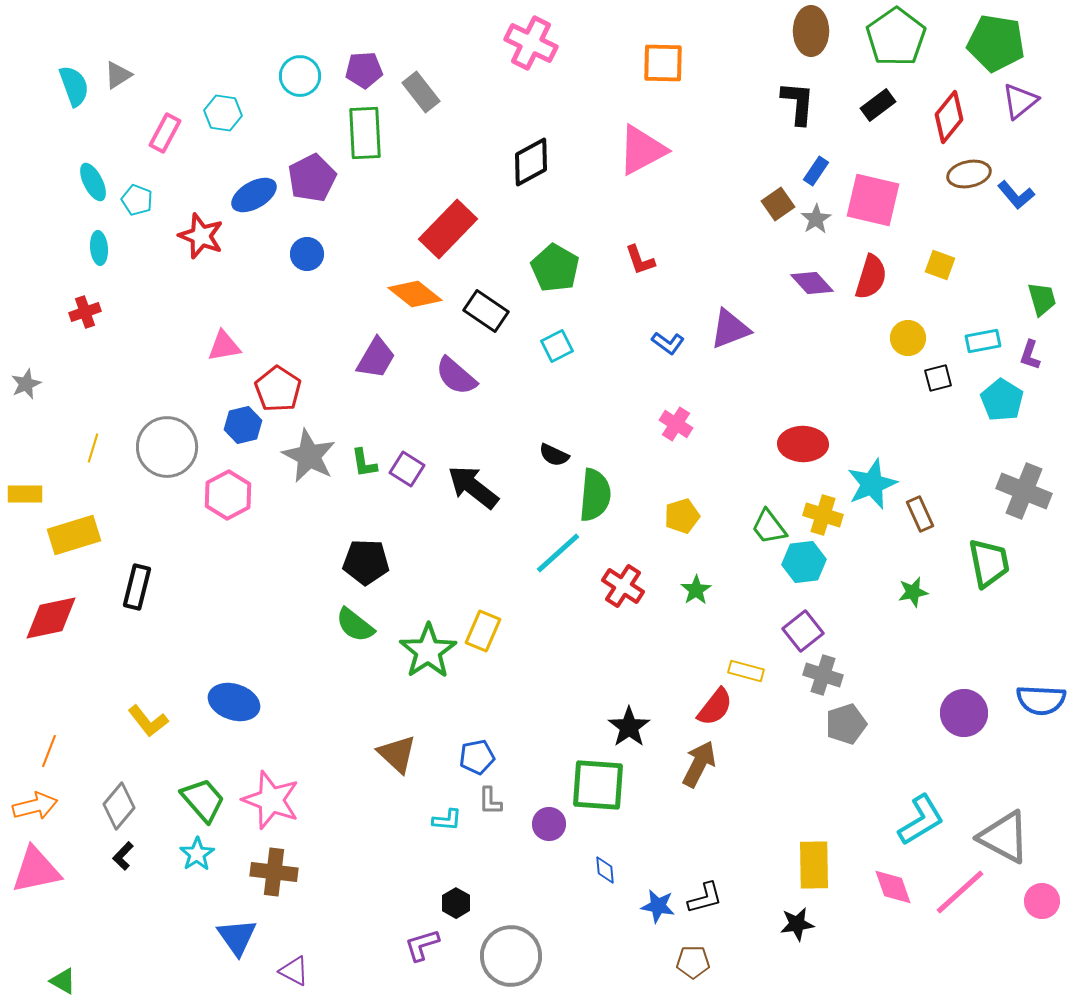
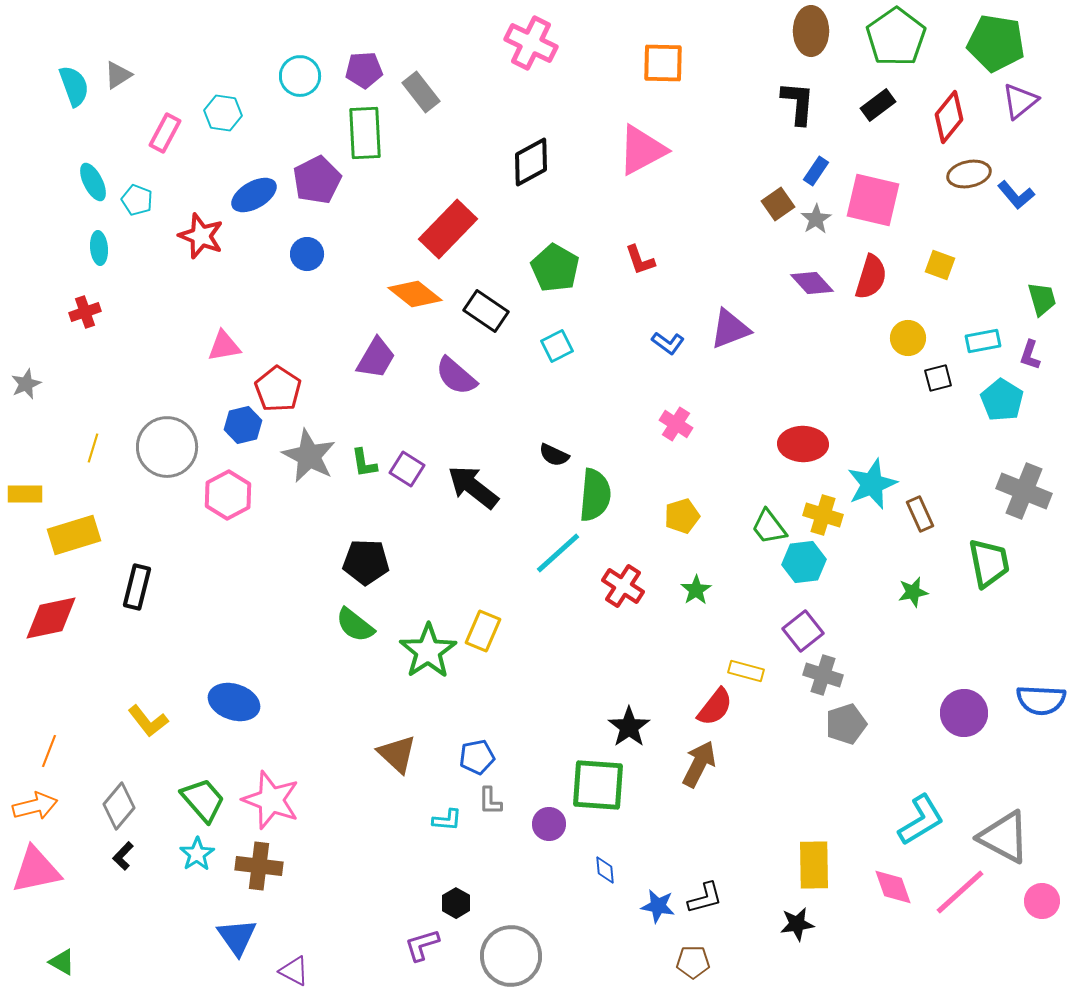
purple pentagon at (312, 178): moved 5 px right, 2 px down
brown cross at (274, 872): moved 15 px left, 6 px up
green triangle at (63, 981): moved 1 px left, 19 px up
